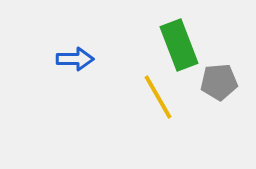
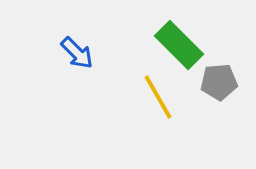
green rectangle: rotated 24 degrees counterclockwise
blue arrow: moved 2 px right, 6 px up; rotated 45 degrees clockwise
